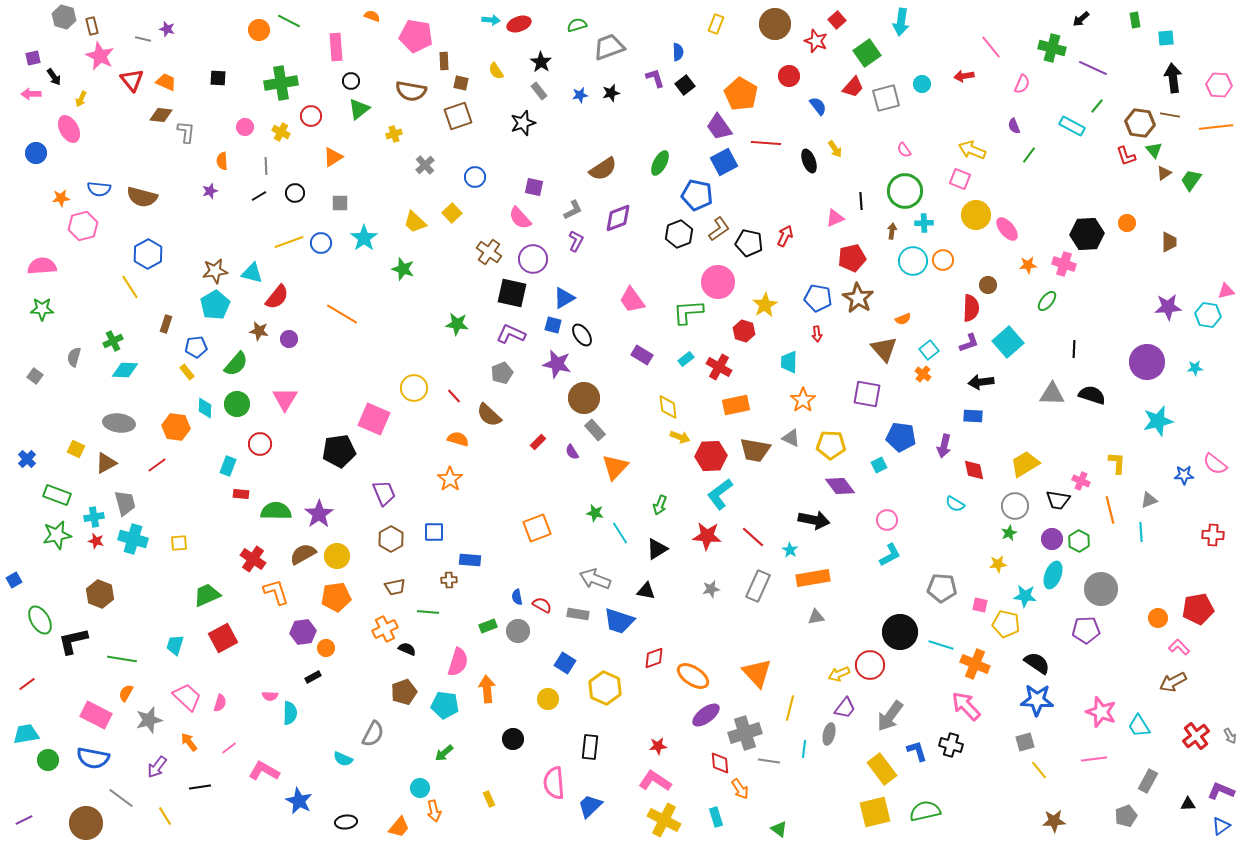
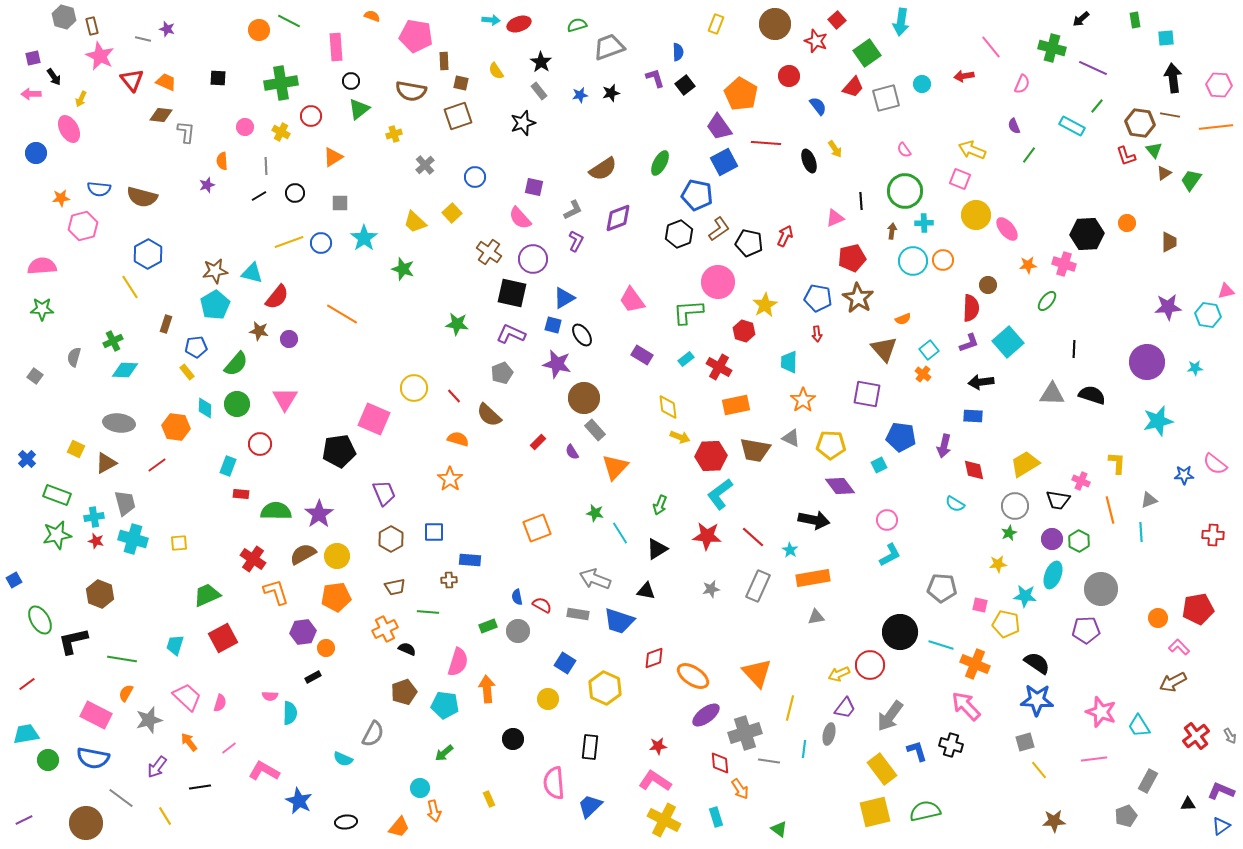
purple star at (210, 191): moved 3 px left, 6 px up
